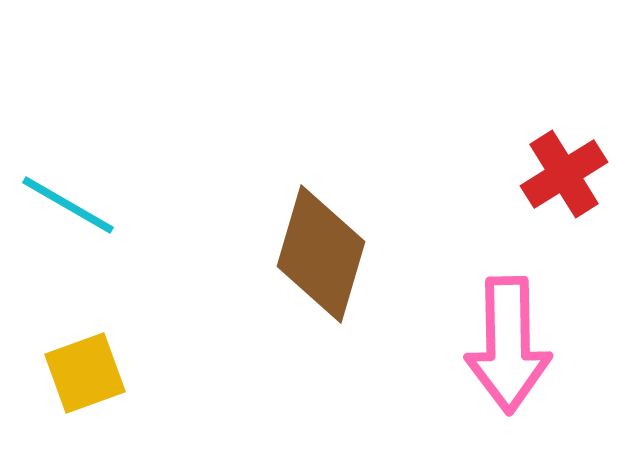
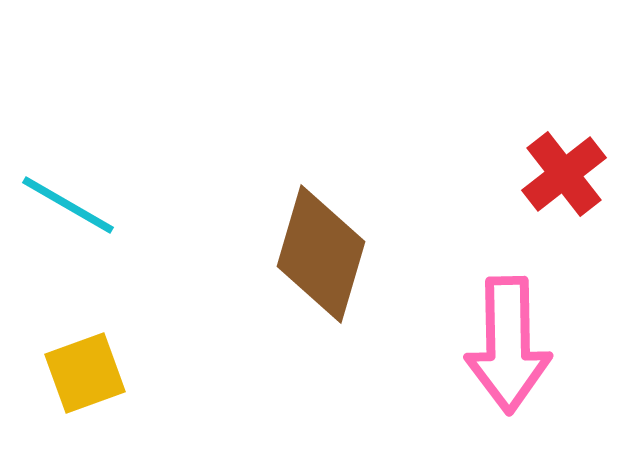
red cross: rotated 6 degrees counterclockwise
